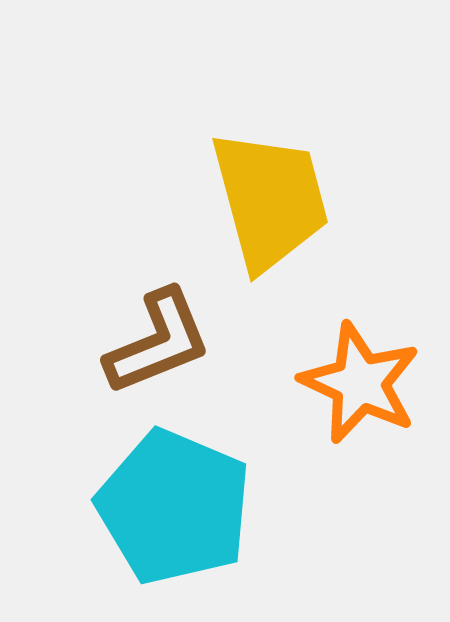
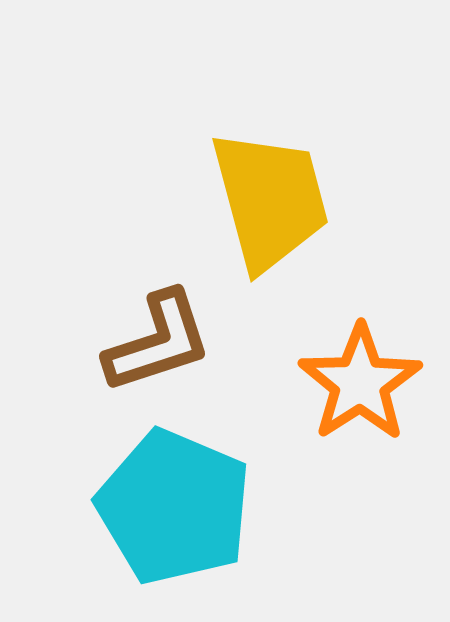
brown L-shape: rotated 4 degrees clockwise
orange star: rotated 14 degrees clockwise
